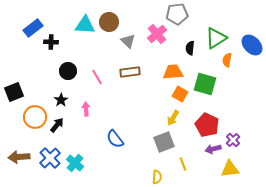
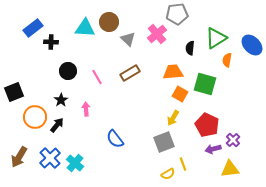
cyan triangle: moved 3 px down
gray triangle: moved 2 px up
brown rectangle: moved 1 px down; rotated 24 degrees counterclockwise
brown arrow: rotated 55 degrees counterclockwise
yellow semicircle: moved 11 px right, 3 px up; rotated 56 degrees clockwise
